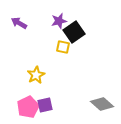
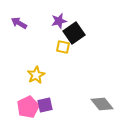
black square: moved 1 px down
gray diamond: rotated 10 degrees clockwise
